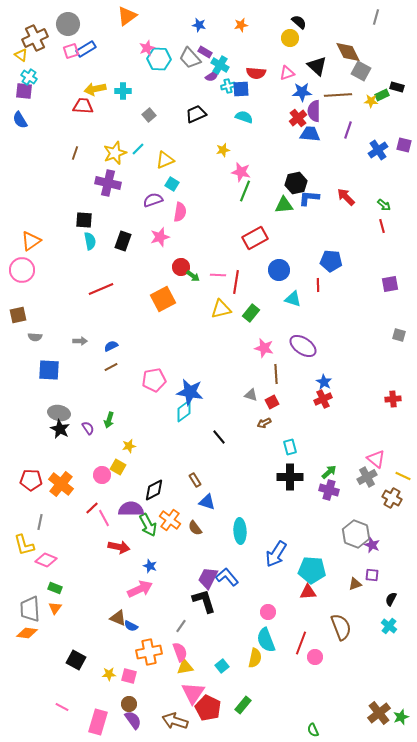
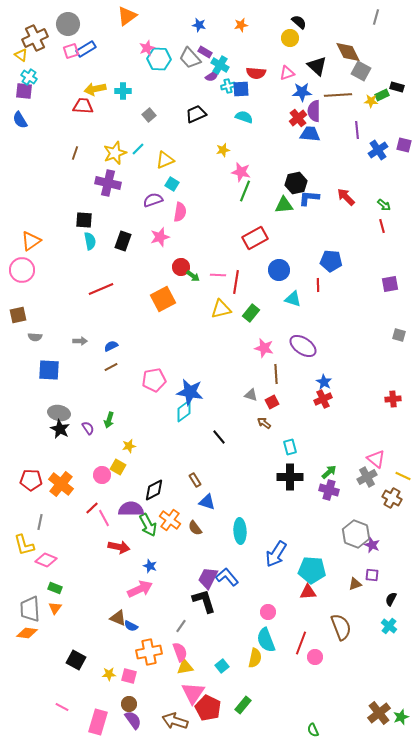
purple line at (348, 130): moved 9 px right; rotated 24 degrees counterclockwise
brown arrow at (264, 423): rotated 64 degrees clockwise
